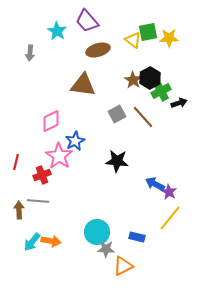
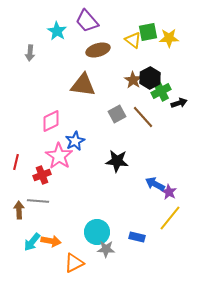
orange triangle: moved 49 px left, 3 px up
